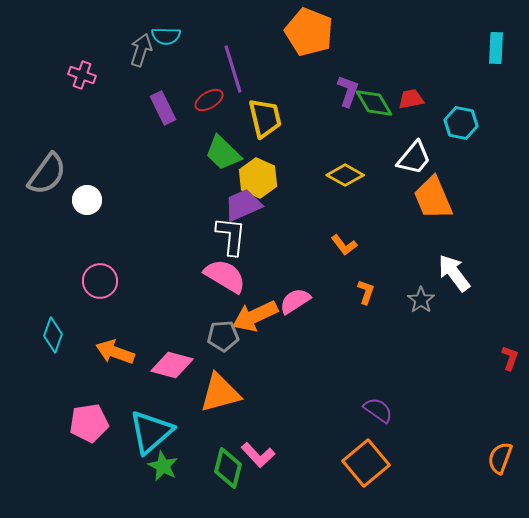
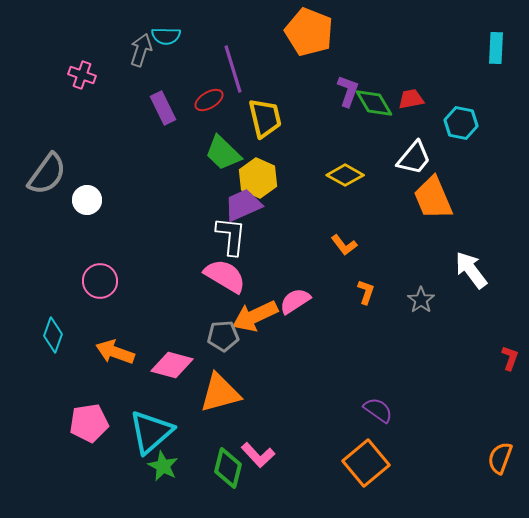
white arrow at (454, 273): moved 17 px right, 3 px up
